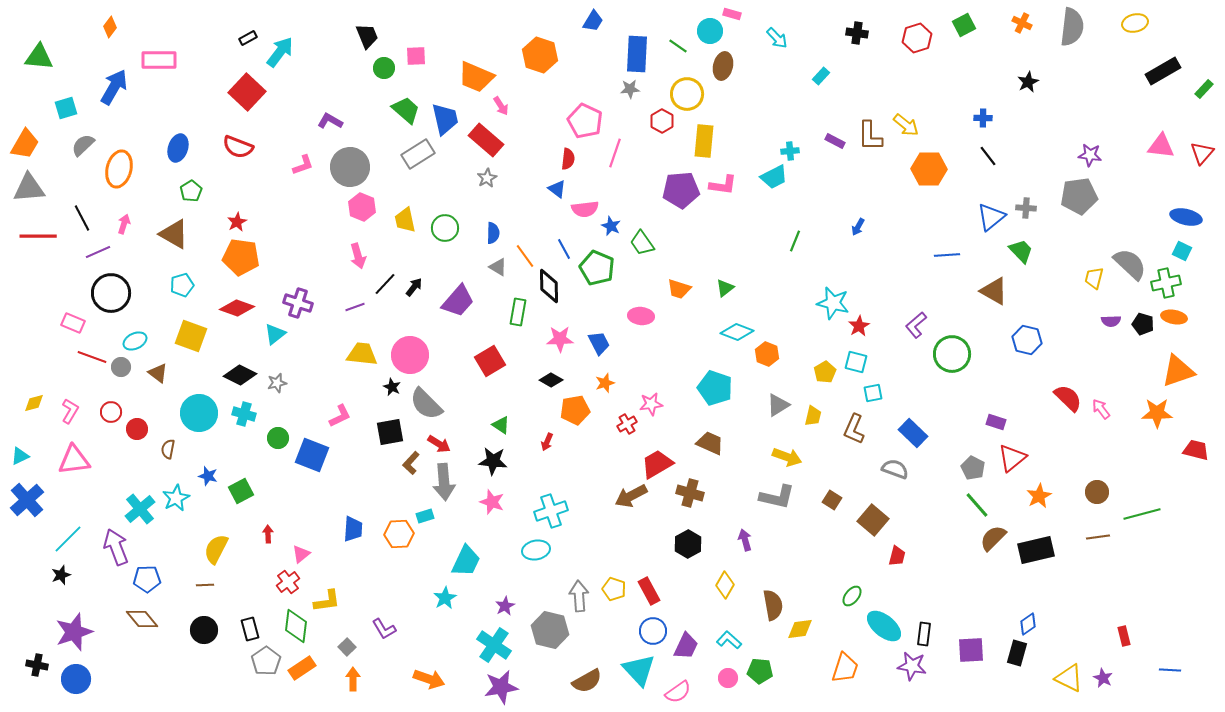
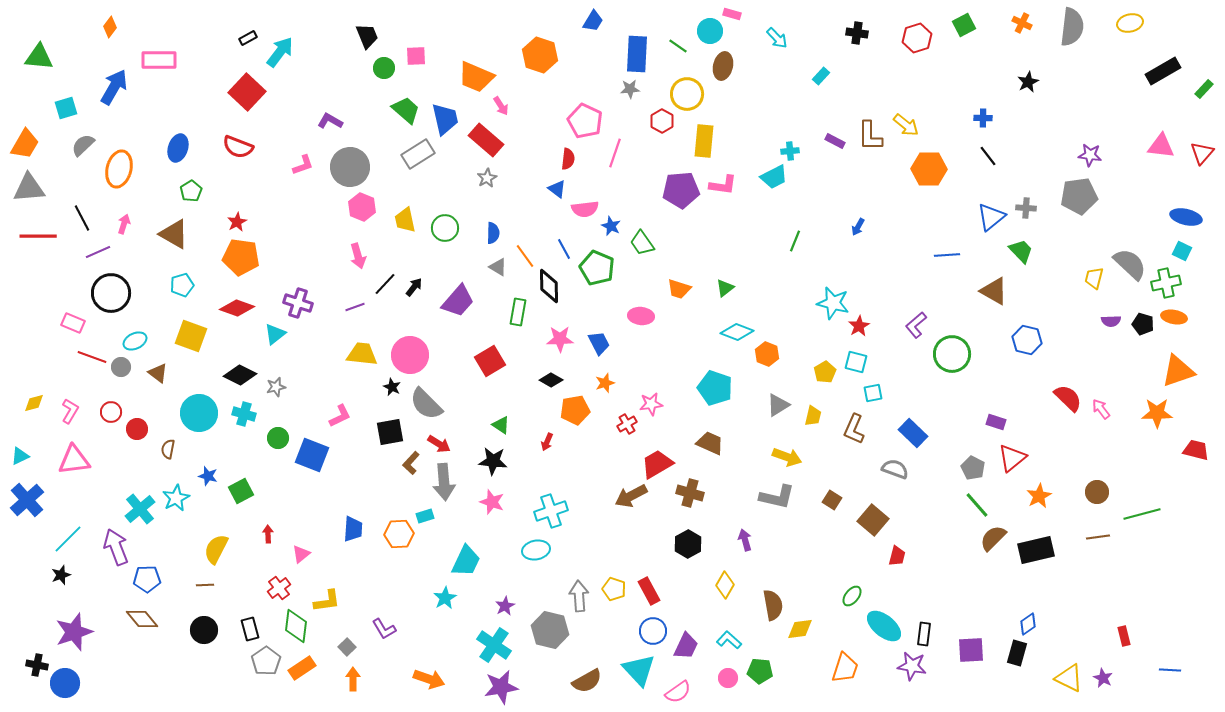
yellow ellipse at (1135, 23): moved 5 px left
gray star at (277, 383): moved 1 px left, 4 px down
red cross at (288, 582): moved 9 px left, 6 px down
blue circle at (76, 679): moved 11 px left, 4 px down
